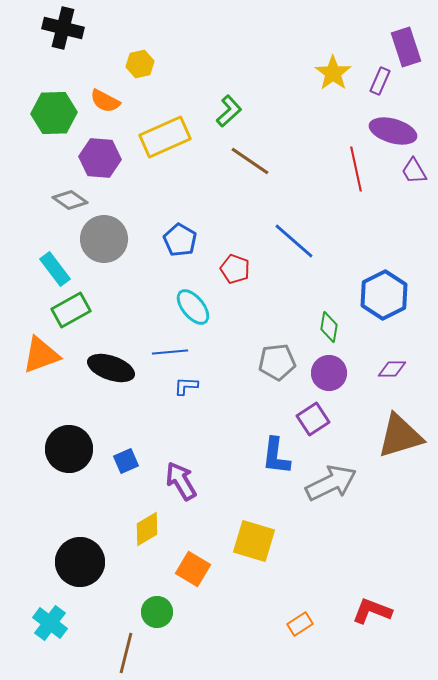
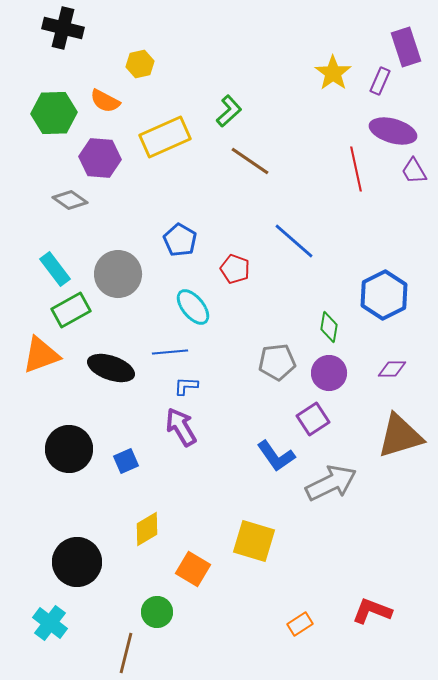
gray circle at (104, 239): moved 14 px right, 35 px down
blue L-shape at (276, 456): rotated 42 degrees counterclockwise
purple arrow at (181, 481): moved 54 px up
black circle at (80, 562): moved 3 px left
